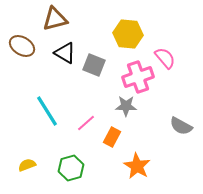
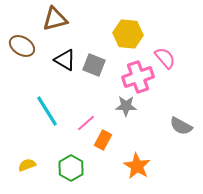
black triangle: moved 7 px down
orange rectangle: moved 9 px left, 3 px down
green hexagon: rotated 15 degrees counterclockwise
